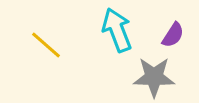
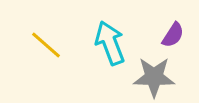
cyan arrow: moved 7 px left, 13 px down
